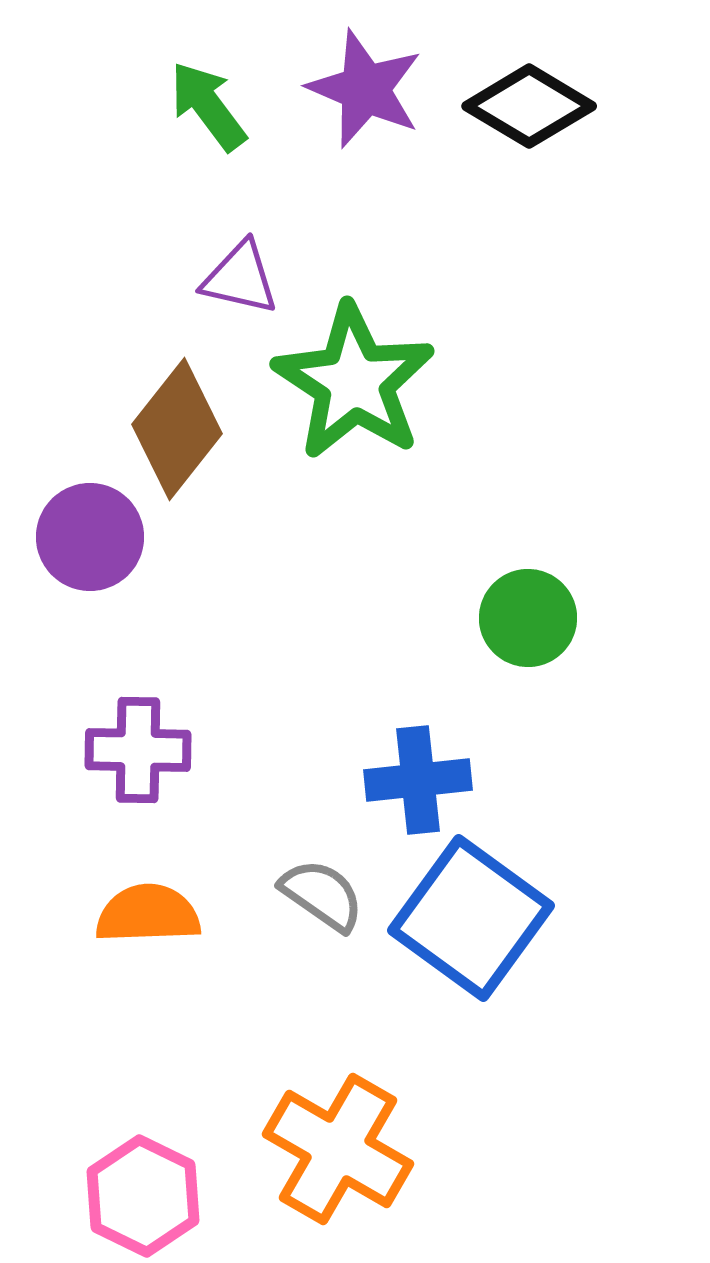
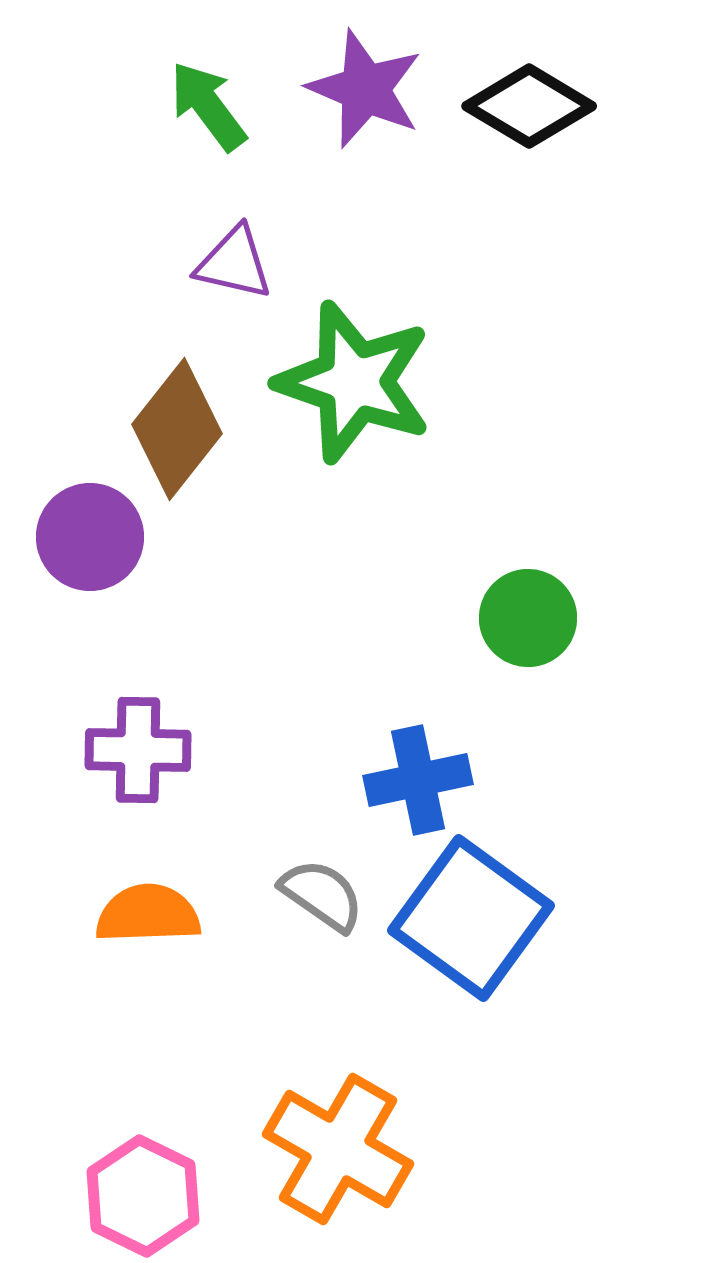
purple triangle: moved 6 px left, 15 px up
green star: rotated 14 degrees counterclockwise
blue cross: rotated 6 degrees counterclockwise
